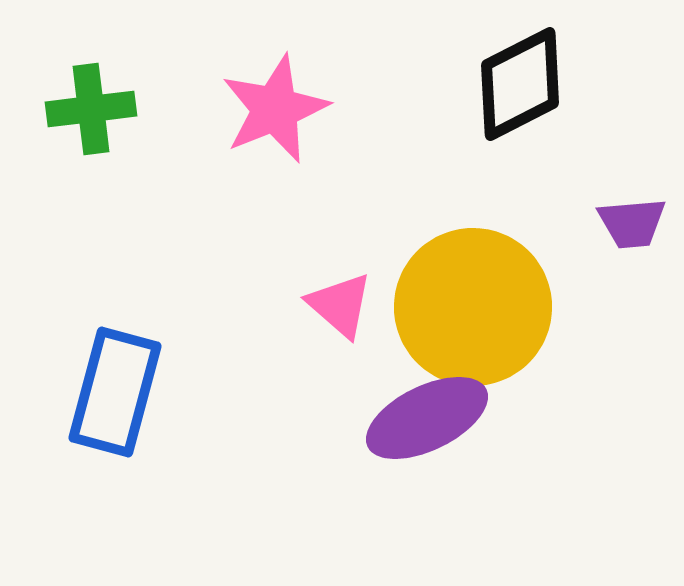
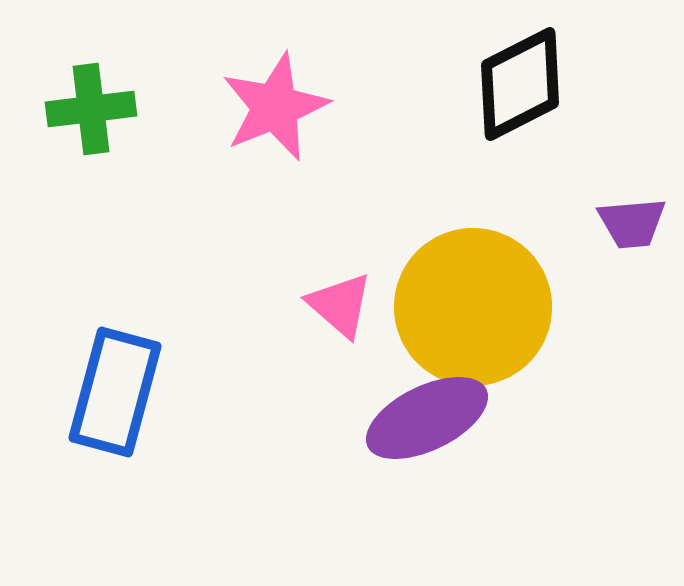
pink star: moved 2 px up
